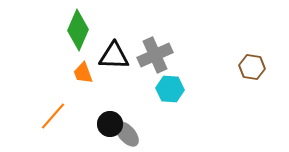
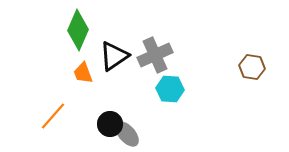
black triangle: rotated 36 degrees counterclockwise
